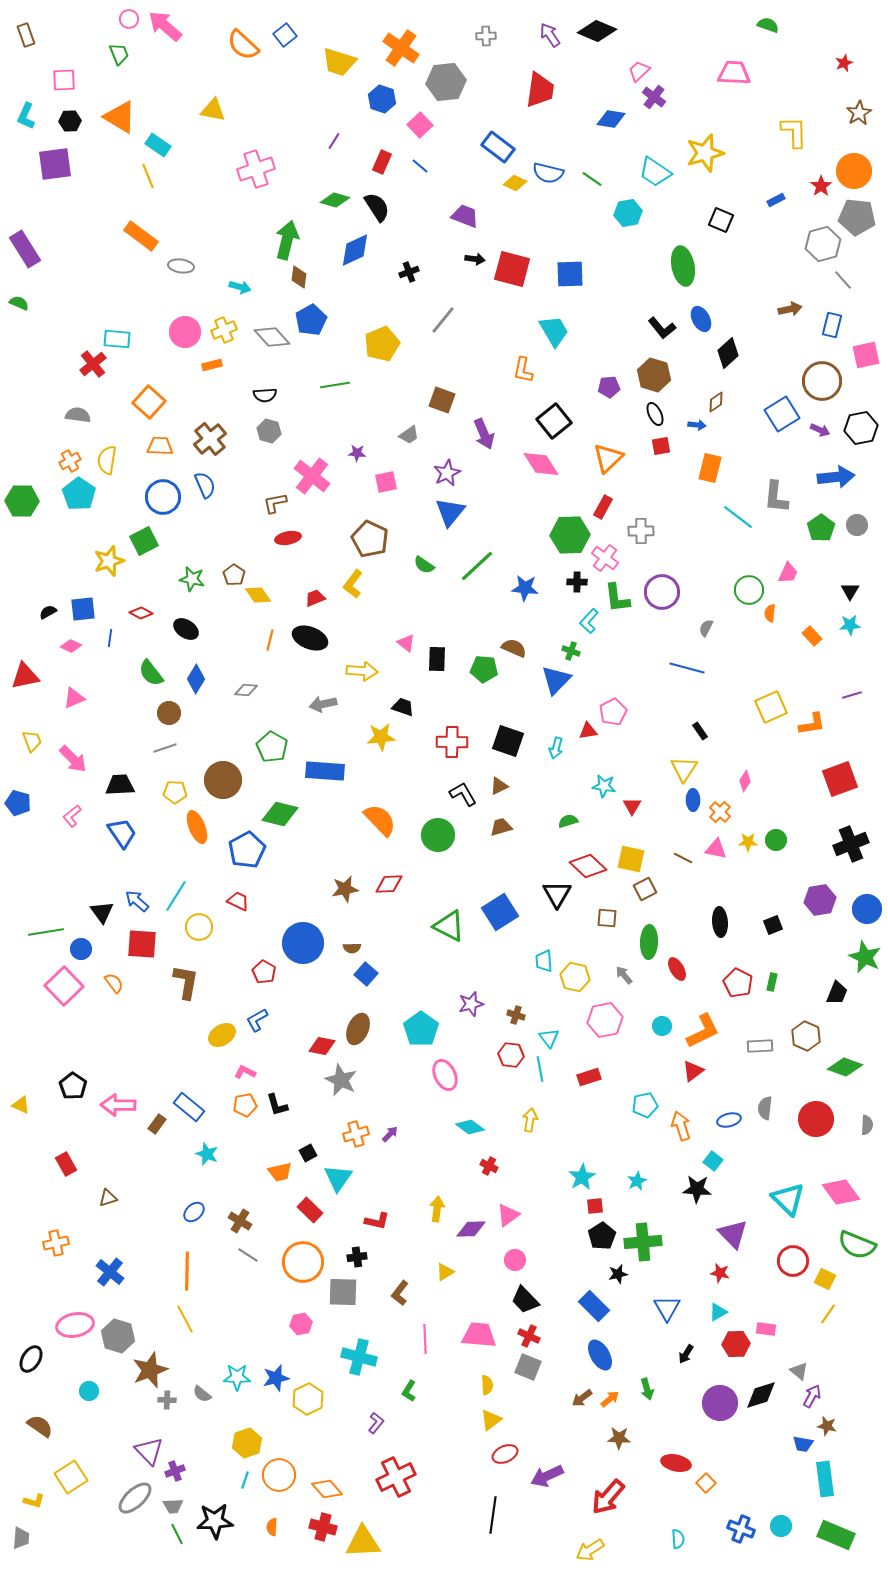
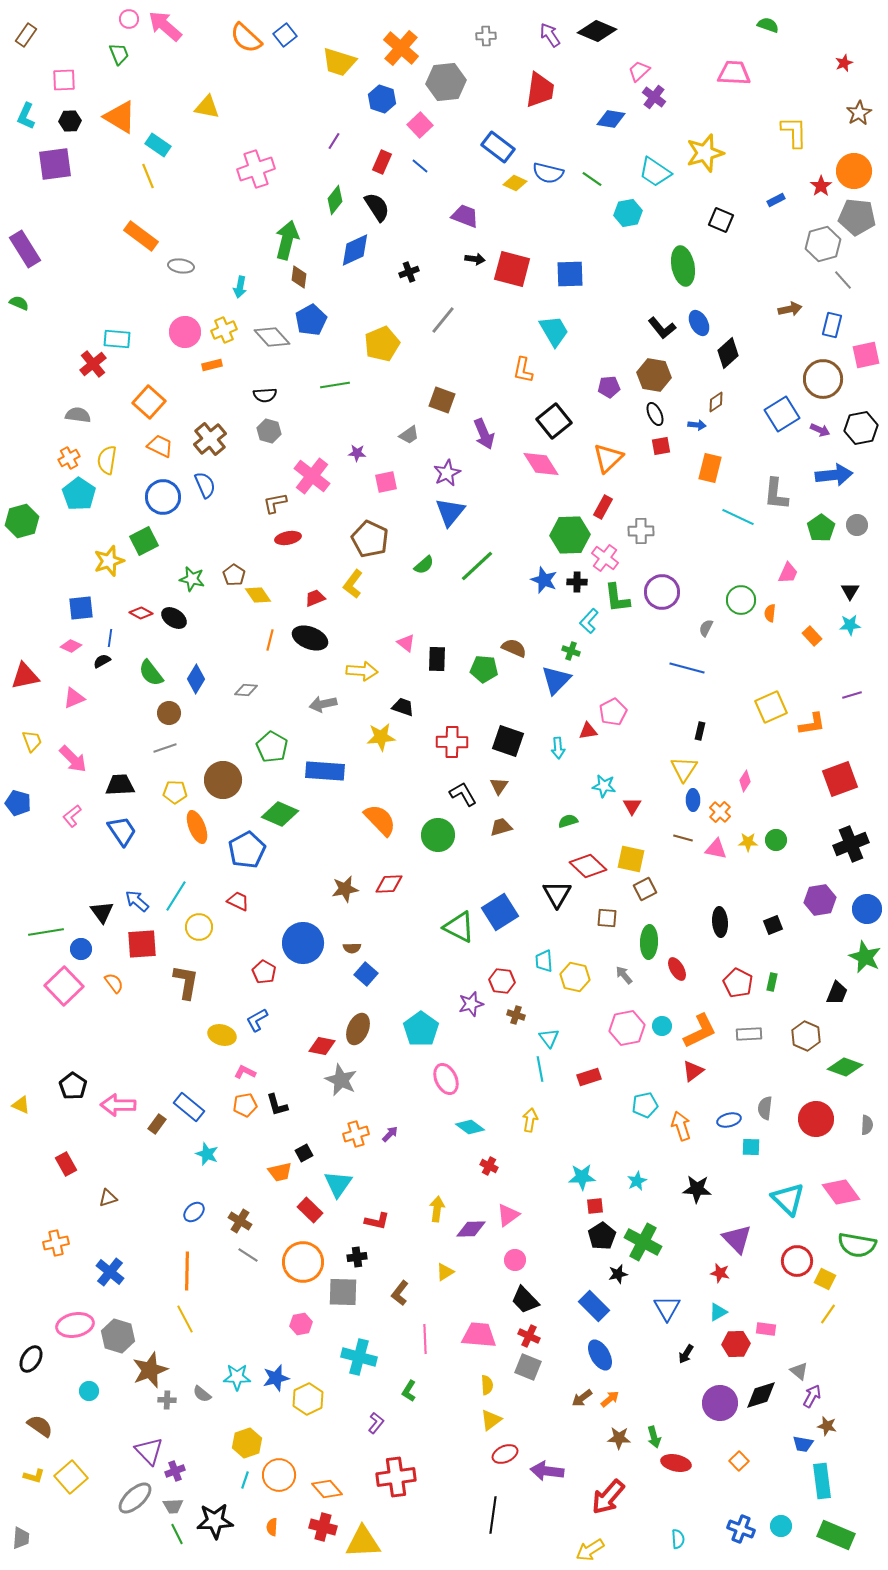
brown rectangle at (26, 35): rotated 55 degrees clockwise
orange semicircle at (243, 45): moved 3 px right, 7 px up
orange cross at (401, 48): rotated 6 degrees clockwise
yellow triangle at (213, 110): moved 6 px left, 3 px up
green diamond at (335, 200): rotated 68 degrees counterclockwise
cyan arrow at (240, 287): rotated 85 degrees clockwise
blue ellipse at (701, 319): moved 2 px left, 4 px down
brown hexagon at (654, 375): rotated 8 degrees counterclockwise
brown circle at (822, 381): moved 1 px right, 2 px up
orange trapezoid at (160, 446): rotated 24 degrees clockwise
orange cross at (70, 461): moved 1 px left, 3 px up
blue arrow at (836, 477): moved 2 px left, 2 px up
gray L-shape at (776, 497): moved 3 px up
green hexagon at (22, 501): moved 20 px down; rotated 16 degrees counterclockwise
cyan line at (738, 517): rotated 12 degrees counterclockwise
green semicircle at (424, 565): rotated 75 degrees counterclockwise
blue star at (525, 588): moved 19 px right, 8 px up; rotated 16 degrees clockwise
green circle at (749, 590): moved 8 px left, 10 px down
blue square at (83, 609): moved 2 px left, 1 px up
black semicircle at (48, 612): moved 54 px right, 49 px down
black ellipse at (186, 629): moved 12 px left, 11 px up
black rectangle at (700, 731): rotated 48 degrees clockwise
cyan arrow at (556, 748): moved 2 px right; rotated 20 degrees counterclockwise
brown triangle at (499, 786): rotated 30 degrees counterclockwise
green diamond at (280, 814): rotated 9 degrees clockwise
blue trapezoid at (122, 833): moved 2 px up
brown line at (683, 858): moved 20 px up; rotated 12 degrees counterclockwise
green triangle at (449, 926): moved 10 px right, 1 px down
red square at (142, 944): rotated 8 degrees counterclockwise
pink hexagon at (605, 1020): moved 22 px right, 8 px down
orange L-shape at (703, 1031): moved 3 px left
yellow ellipse at (222, 1035): rotated 48 degrees clockwise
gray rectangle at (760, 1046): moved 11 px left, 12 px up
red hexagon at (511, 1055): moved 9 px left, 74 px up
pink ellipse at (445, 1075): moved 1 px right, 4 px down
black square at (308, 1153): moved 4 px left
cyan square at (713, 1161): moved 38 px right, 14 px up; rotated 36 degrees counterclockwise
cyan star at (582, 1177): rotated 28 degrees clockwise
cyan triangle at (338, 1178): moved 6 px down
purple triangle at (733, 1234): moved 4 px right, 5 px down
green cross at (643, 1242): rotated 33 degrees clockwise
green semicircle at (857, 1245): rotated 12 degrees counterclockwise
red circle at (793, 1261): moved 4 px right
green arrow at (647, 1389): moved 7 px right, 48 px down
purple arrow at (547, 1476): moved 5 px up; rotated 32 degrees clockwise
yellow square at (71, 1477): rotated 8 degrees counterclockwise
red cross at (396, 1477): rotated 18 degrees clockwise
cyan rectangle at (825, 1479): moved 3 px left, 2 px down
orange square at (706, 1483): moved 33 px right, 22 px up
yellow L-shape at (34, 1501): moved 25 px up
